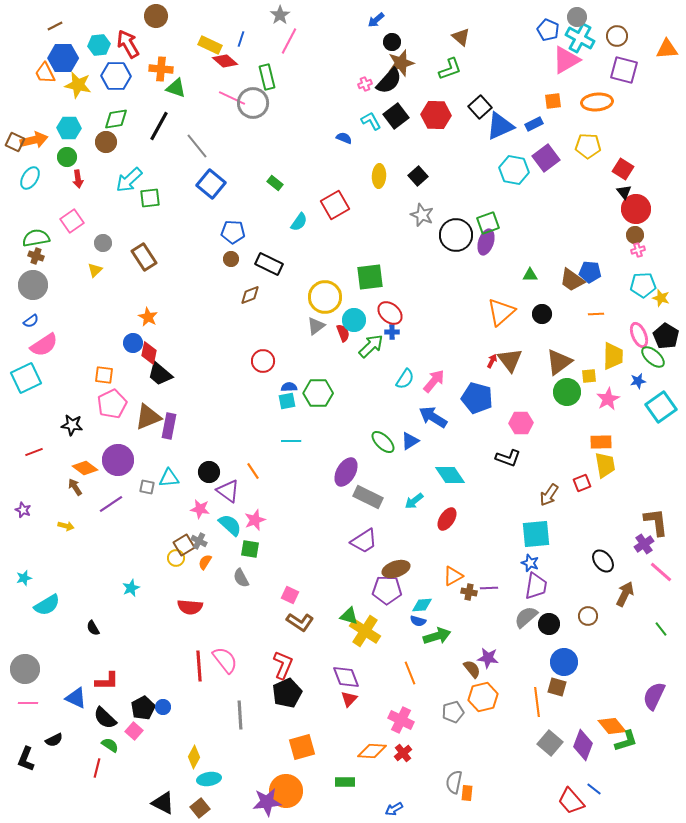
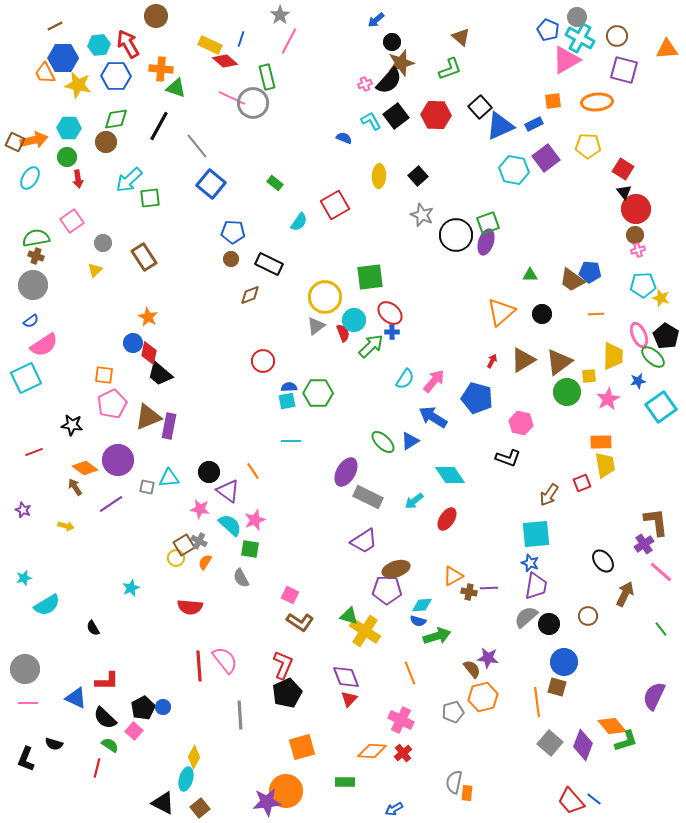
brown triangle at (510, 360): moved 13 px right; rotated 36 degrees clockwise
pink hexagon at (521, 423): rotated 15 degrees clockwise
black semicircle at (54, 740): moved 4 px down; rotated 42 degrees clockwise
cyan ellipse at (209, 779): moved 23 px left; rotated 65 degrees counterclockwise
blue line at (594, 789): moved 10 px down
